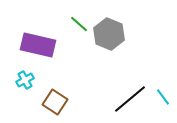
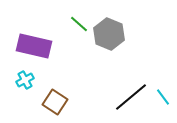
purple rectangle: moved 4 px left, 1 px down
black line: moved 1 px right, 2 px up
